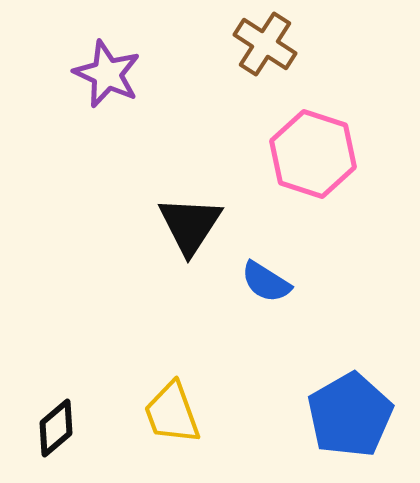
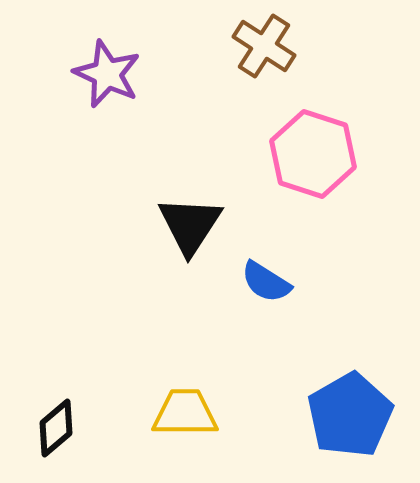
brown cross: moved 1 px left, 2 px down
yellow trapezoid: moved 13 px right; rotated 110 degrees clockwise
